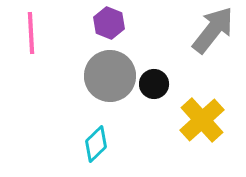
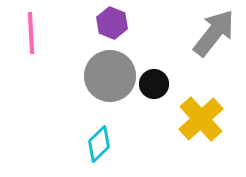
purple hexagon: moved 3 px right
gray arrow: moved 1 px right, 3 px down
yellow cross: moved 1 px left, 1 px up
cyan diamond: moved 3 px right
